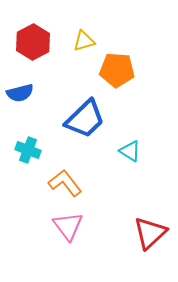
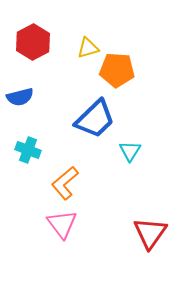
yellow triangle: moved 4 px right, 7 px down
blue semicircle: moved 4 px down
blue trapezoid: moved 10 px right
cyan triangle: rotated 30 degrees clockwise
orange L-shape: rotated 92 degrees counterclockwise
pink triangle: moved 6 px left, 2 px up
red triangle: rotated 12 degrees counterclockwise
